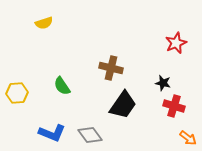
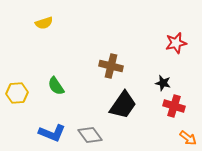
red star: rotated 10 degrees clockwise
brown cross: moved 2 px up
green semicircle: moved 6 px left
